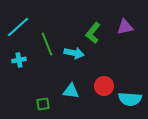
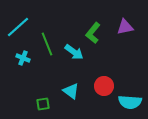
cyan arrow: moved 1 px up; rotated 24 degrees clockwise
cyan cross: moved 4 px right, 2 px up; rotated 32 degrees clockwise
cyan triangle: rotated 30 degrees clockwise
cyan semicircle: moved 3 px down
